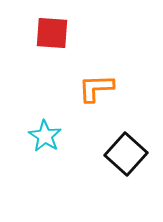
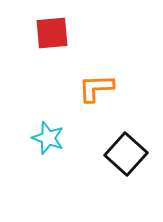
red square: rotated 9 degrees counterclockwise
cyan star: moved 3 px right, 2 px down; rotated 12 degrees counterclockwise
